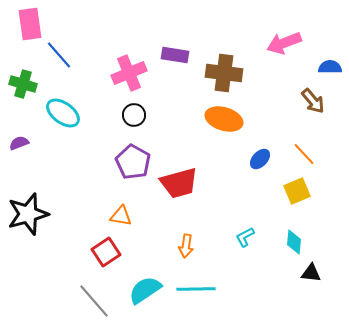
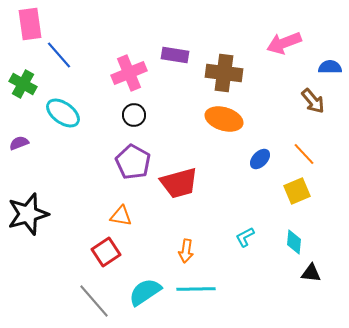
green cross: rotated 12 degrees clockwise
orange arrow: moved 5 px down
cyan semicircle: moved 2 px down
